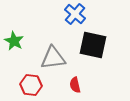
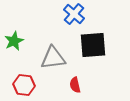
blue cross: moved 1 px left
green star: rotated 18 degrees clockwise
black square: rotated 16 degrees counterclockwise
red hexagon: moved 7 px left
